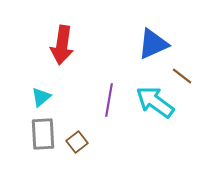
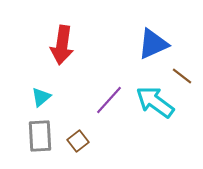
purple line: rotated 32 degrees clockwise
gray rectangle: moved 3 px left, 2 px down
brown square: moved 1 px right, 1 px up
